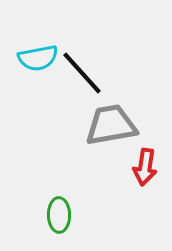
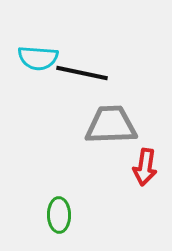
cyan semicircle: rotated 15 degrees clockwise
black line: rotated 36 degrees counterclockwise
gray trapezoid: rotated 8 degrees clockwise
